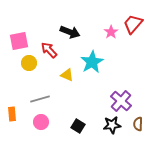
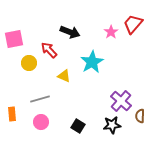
pink square: moved 5 px left, 2 px up
yellow triangle: moved 3 px left, 1 px down
brown semicircle: moved 2 px right, 8 px up
